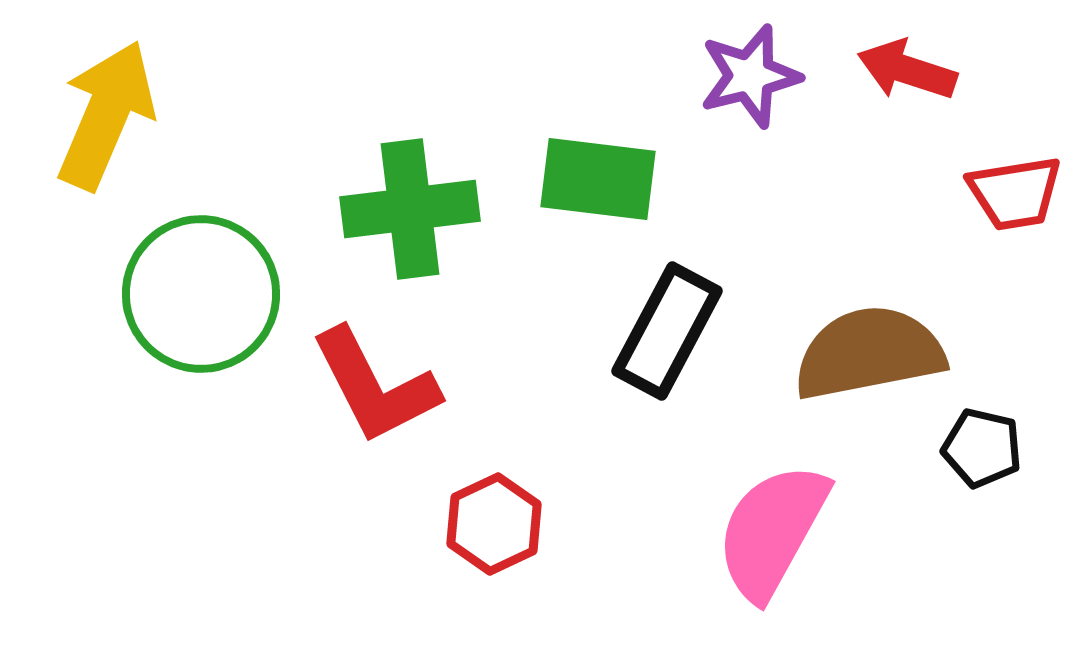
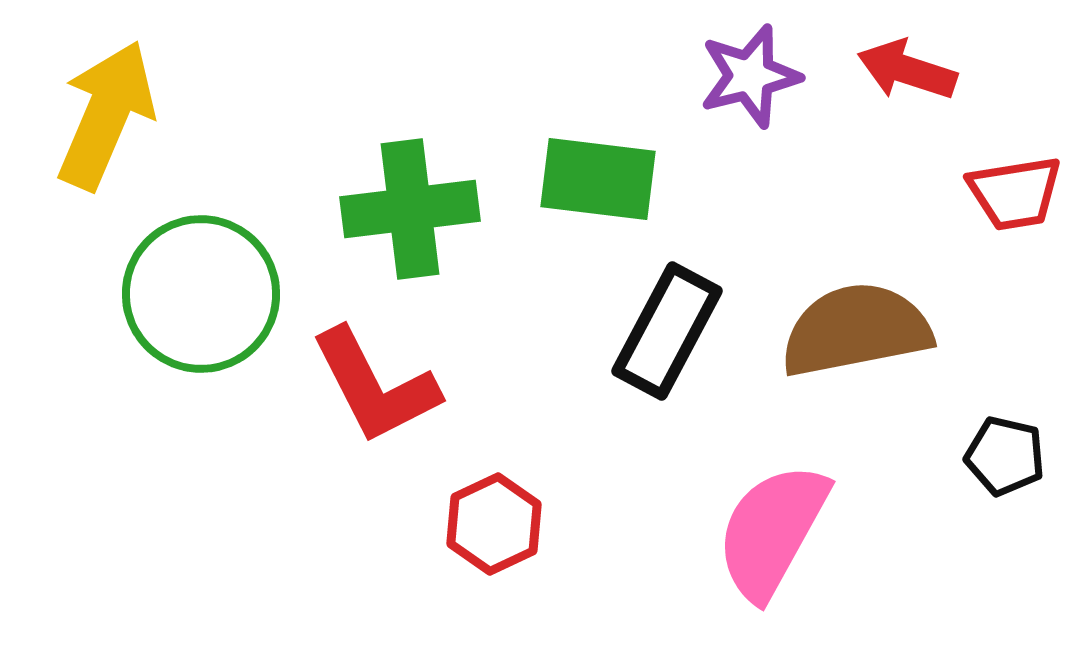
brown semicircle: moved 13 px left, 23 px up
black pentagon: moved 23 px right, 8 px down
